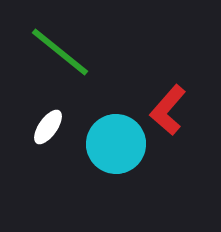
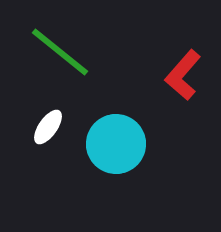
red L-shape: moved 15 px right, 35 px up
